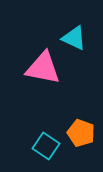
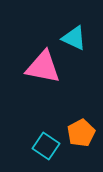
pink triangle: moved 1 px up
orange pentagon: rotated 24 degrees clockwise
